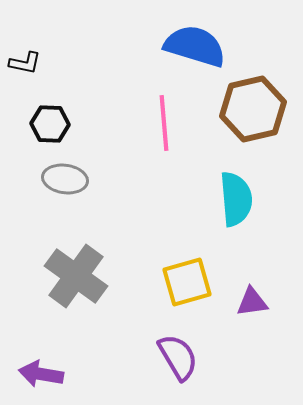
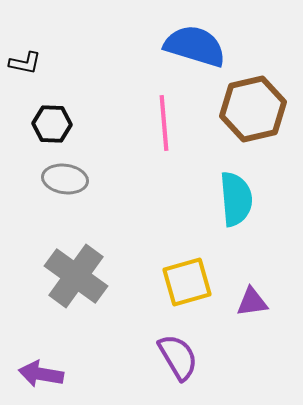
black hexagon: moved 2 px right
